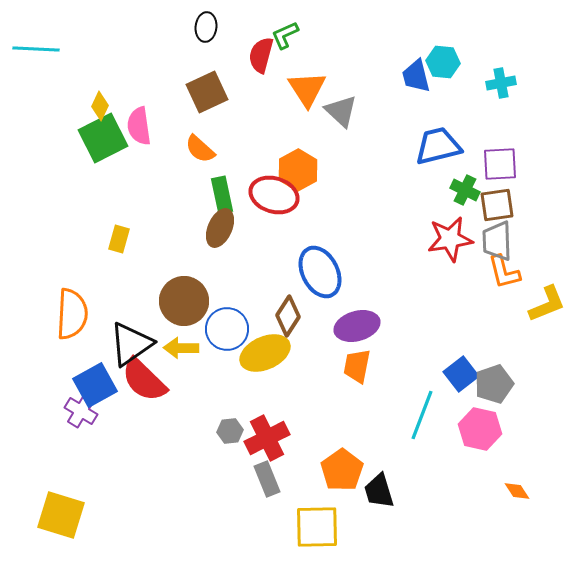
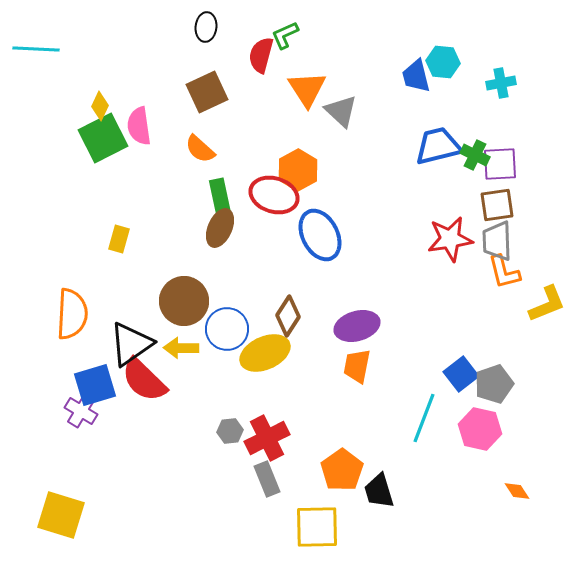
green cross at (465, 190): moved 10 px right, 35 px up
green rectangle at (222, 195): moved 2 px left, 2 px down
blue ellipse at (320, 272): moved 37 px up
blue square at (95, 385): rotated 12 degrees clockwise
cyan line at (422, 415): moved 2 px right, 3 px down
